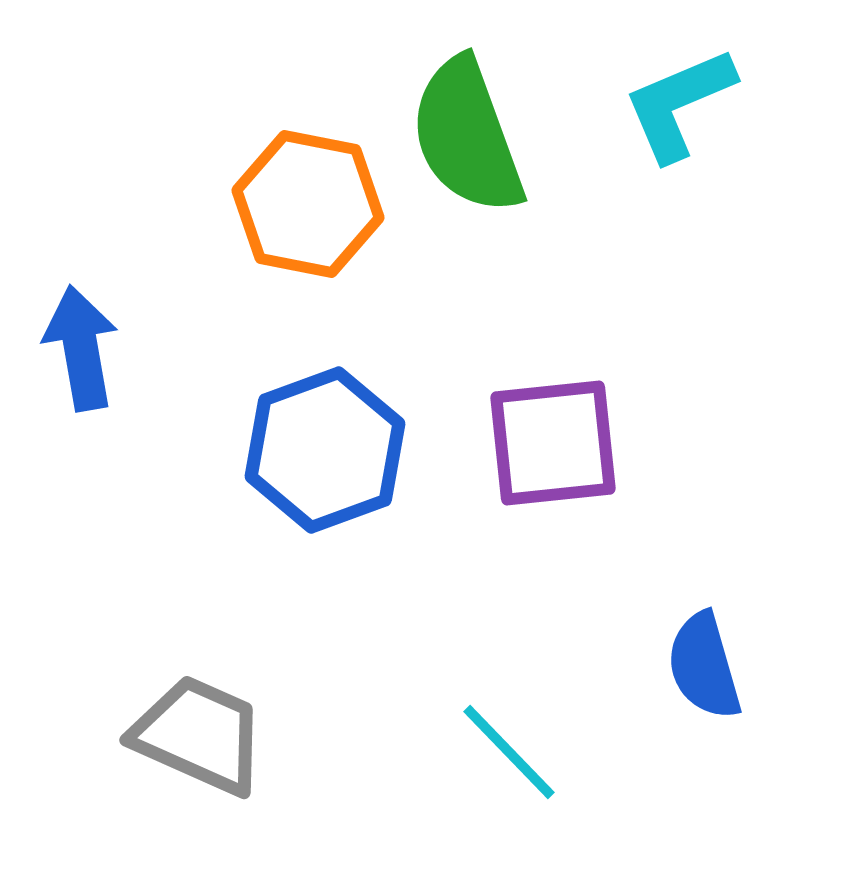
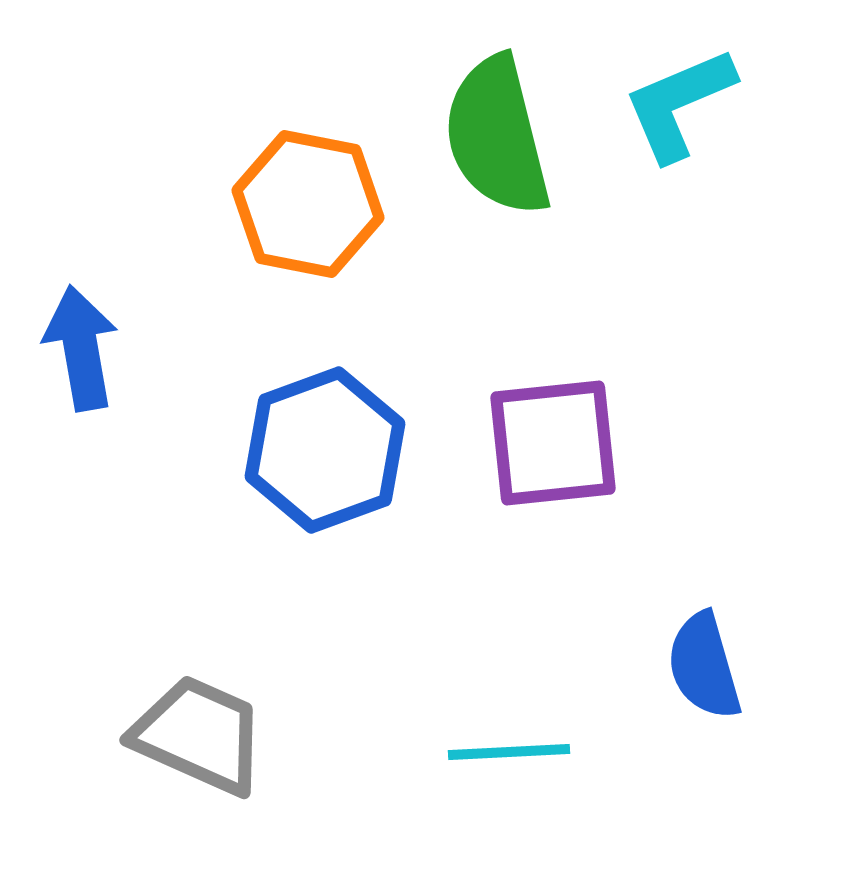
green semicircle: moved 30 px right; rotated 6 degrees clockwise
cyan line: rotated 49 degrees counterclockwise
